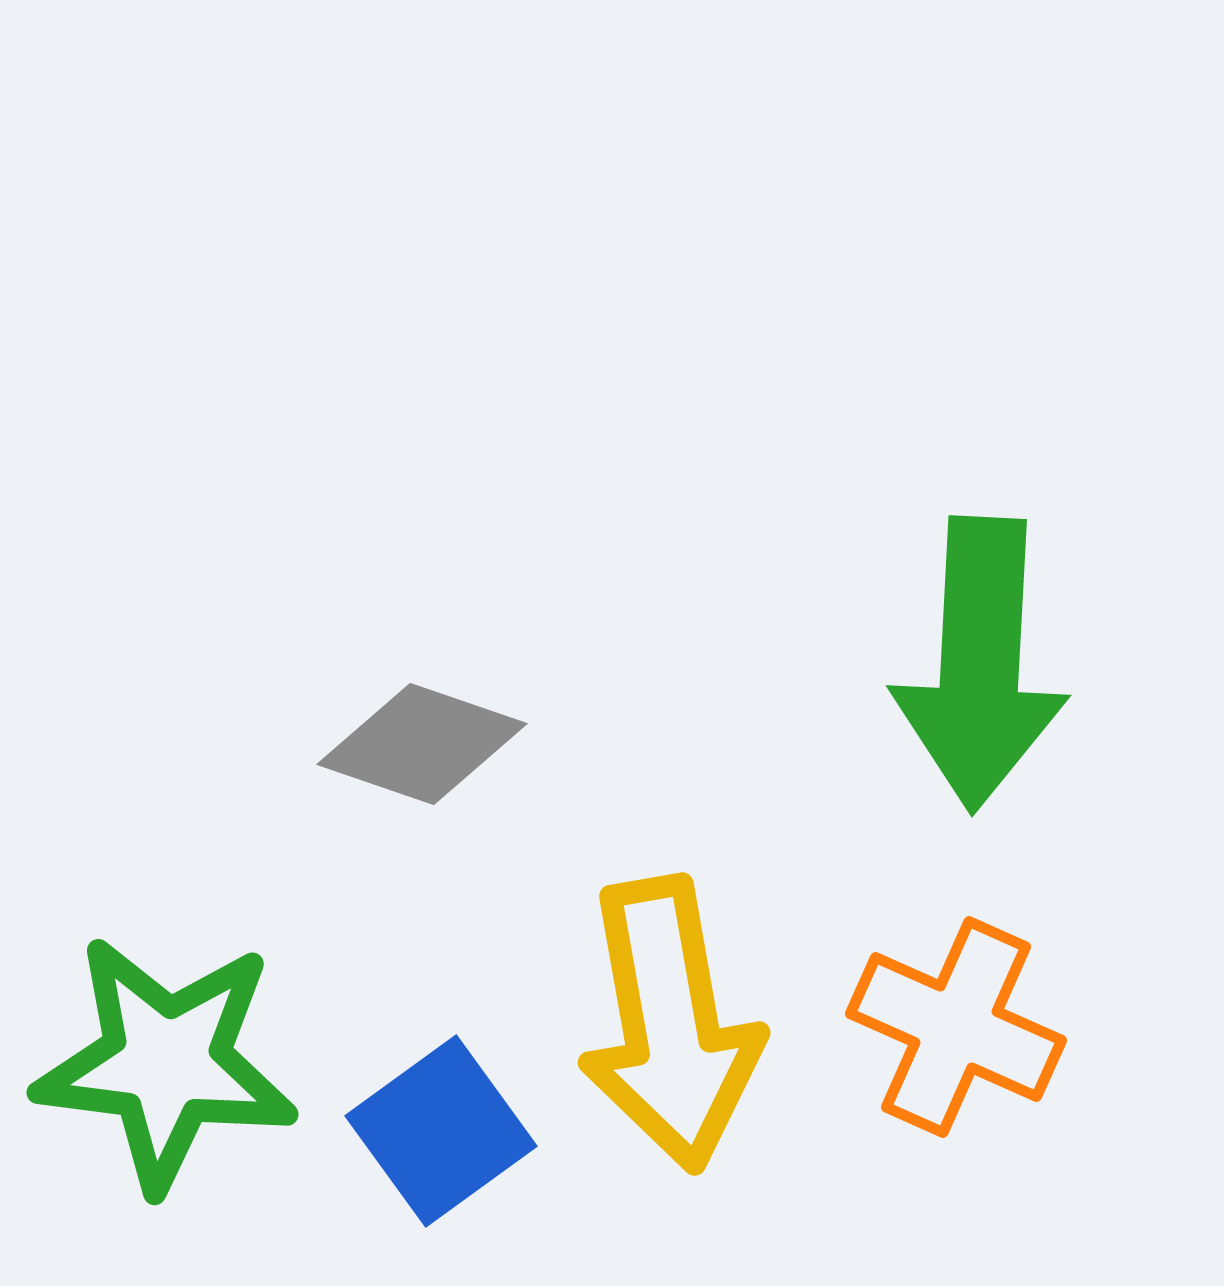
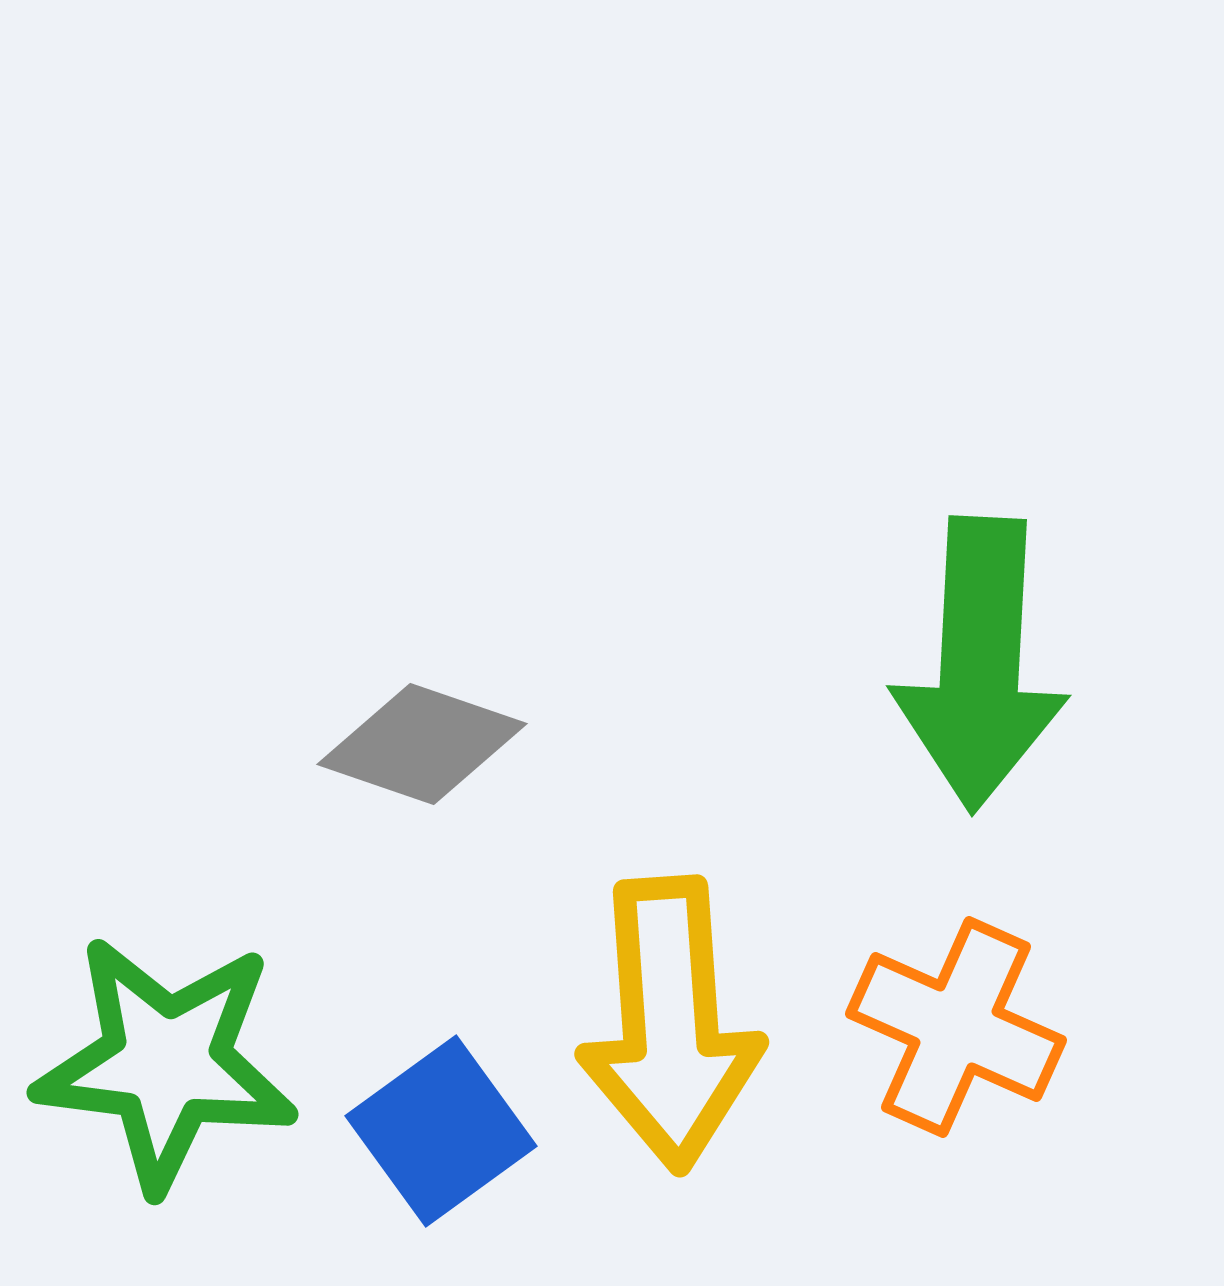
yellow arrow: rotated 6 degrees clockwise
